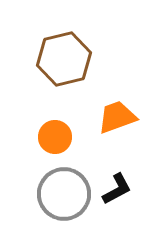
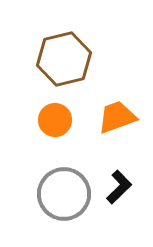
orange circle: moved 17 px up
black L-shape: moved 2 px right, 2 px up; rotated 16 degrees counterclockwise
